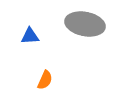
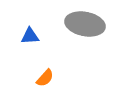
orange semicircle: moved 2 px up; rotated 18 degrees clockwise
